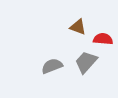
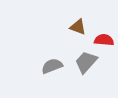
red semicircle: moved 1 px right, 1 px down
